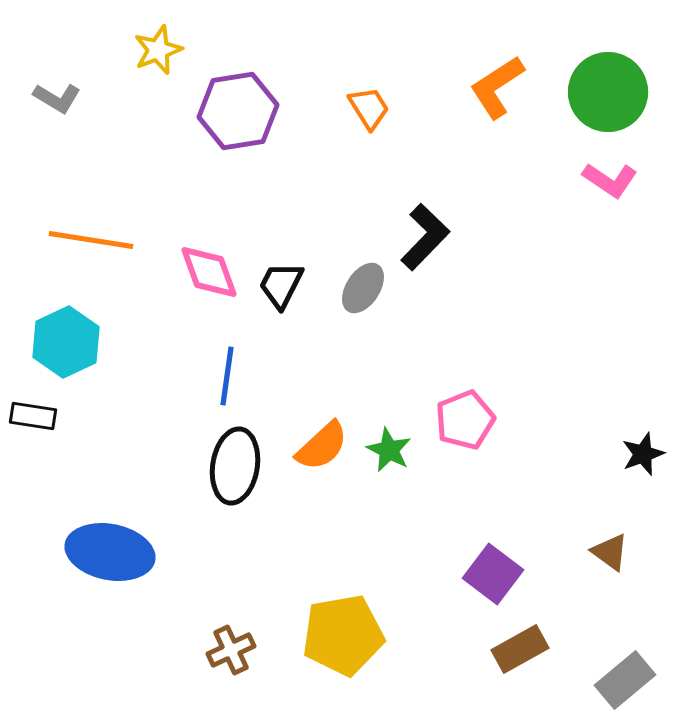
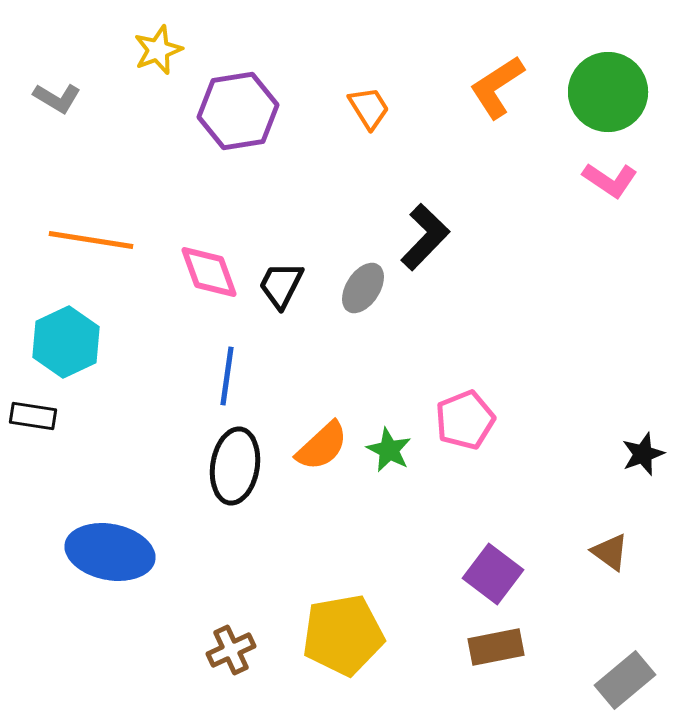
brown rectangle: moved 24 px left, 2 px up; rotated 18 degrees clockwise
